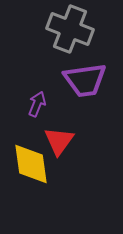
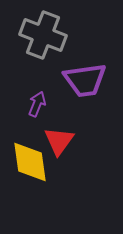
gray cross: moved 27 px left, 6 px down
yellow diamond: moved 1 px left, 2 px up
